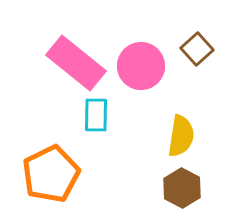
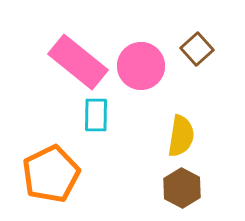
pink rectangle: moved 2 px right, 1 px up
